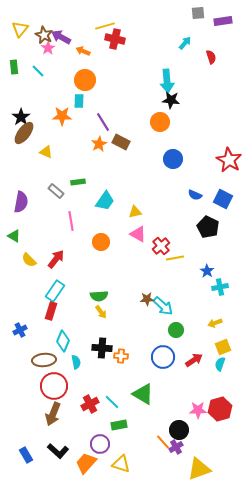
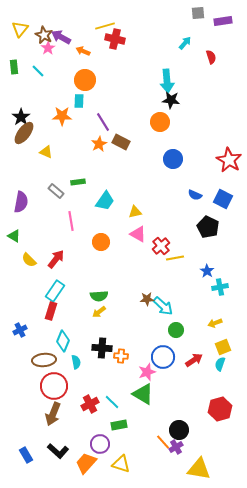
yellow arrow at (101, 312): moved 2 px left; rotated 88 degrees clockwise
pink star at (198, 410): moved 51 px left, 38 px up; rotated 18 degrees counterclockwise
yellow triangle at (199, 469): rotated 30 degrees clockwise
